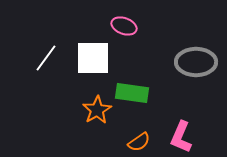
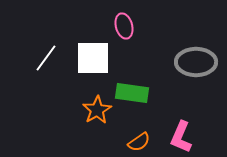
pink ellipse: rotated 55 degrees clockwise
